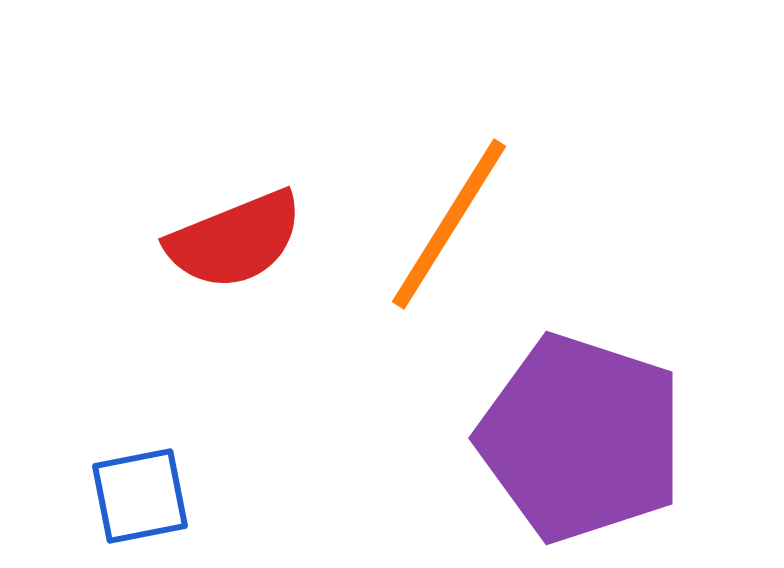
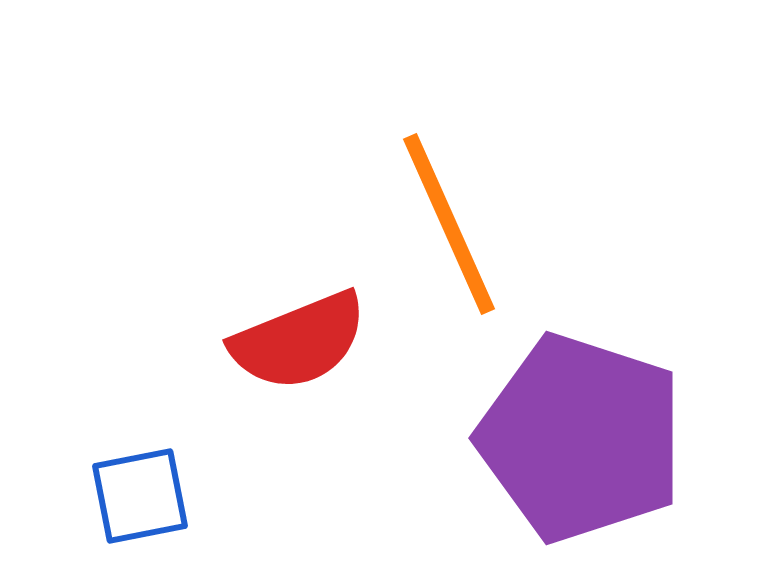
orange line: rotated 56 degrees counterclockwise
red semicircle: moved 64 px right, 101 px down
